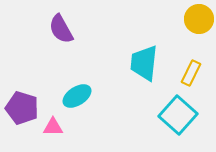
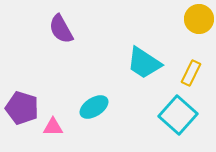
cyan trapezoid: rotated 63 degrees counterclockwise
cyan ellipse: moved 17 px right, 11 px down
